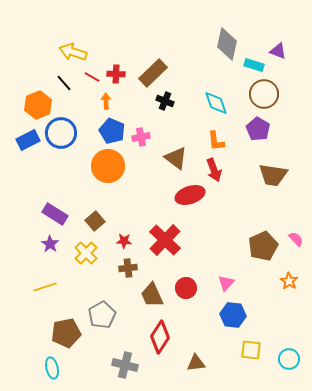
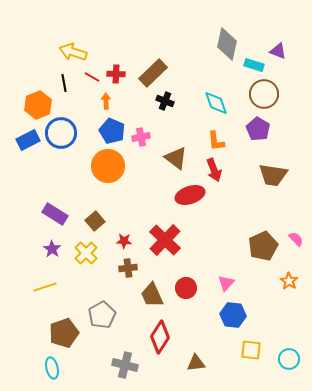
black line at (64, 83): rotated 30 degrees clockwise
purple star at (50, 244): moved 2 px right, 5 px down
brown pentagon at (66, 333): moved 2 px left; rotated 8 degrees counterclockwise
